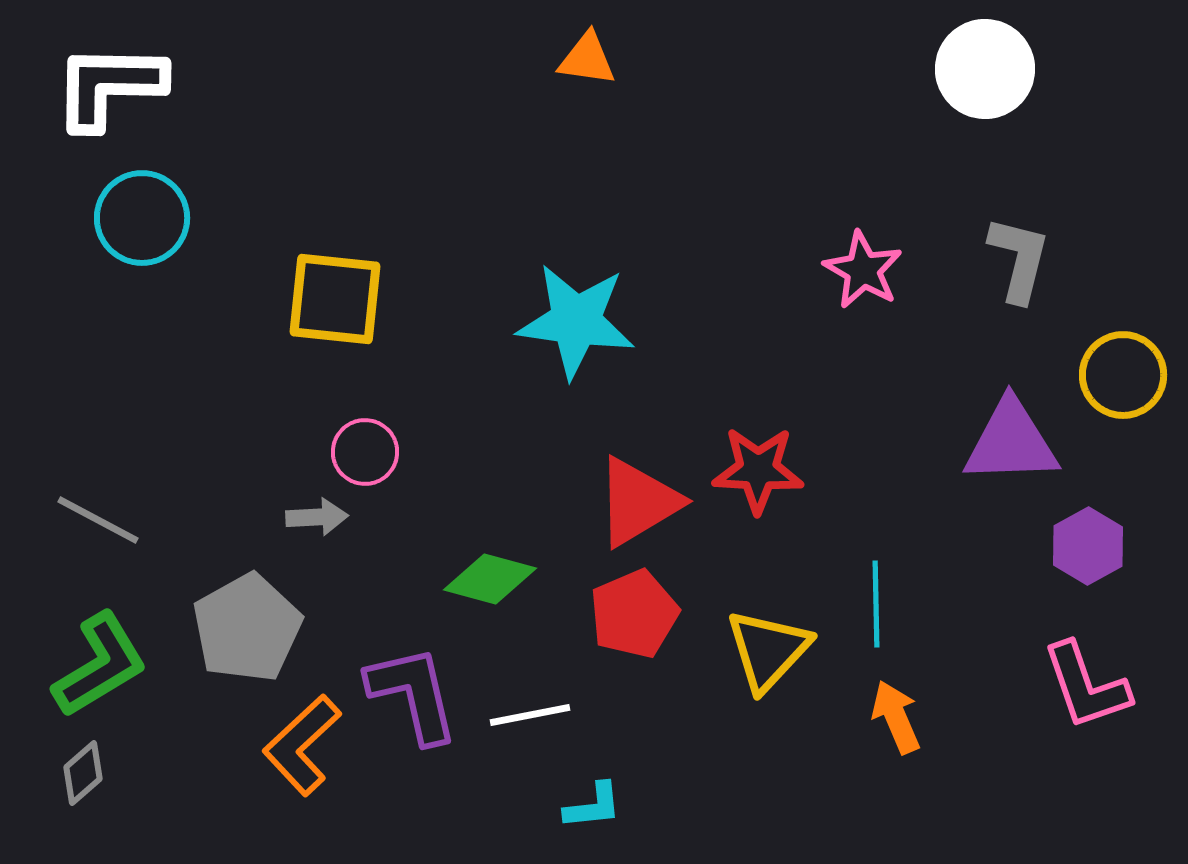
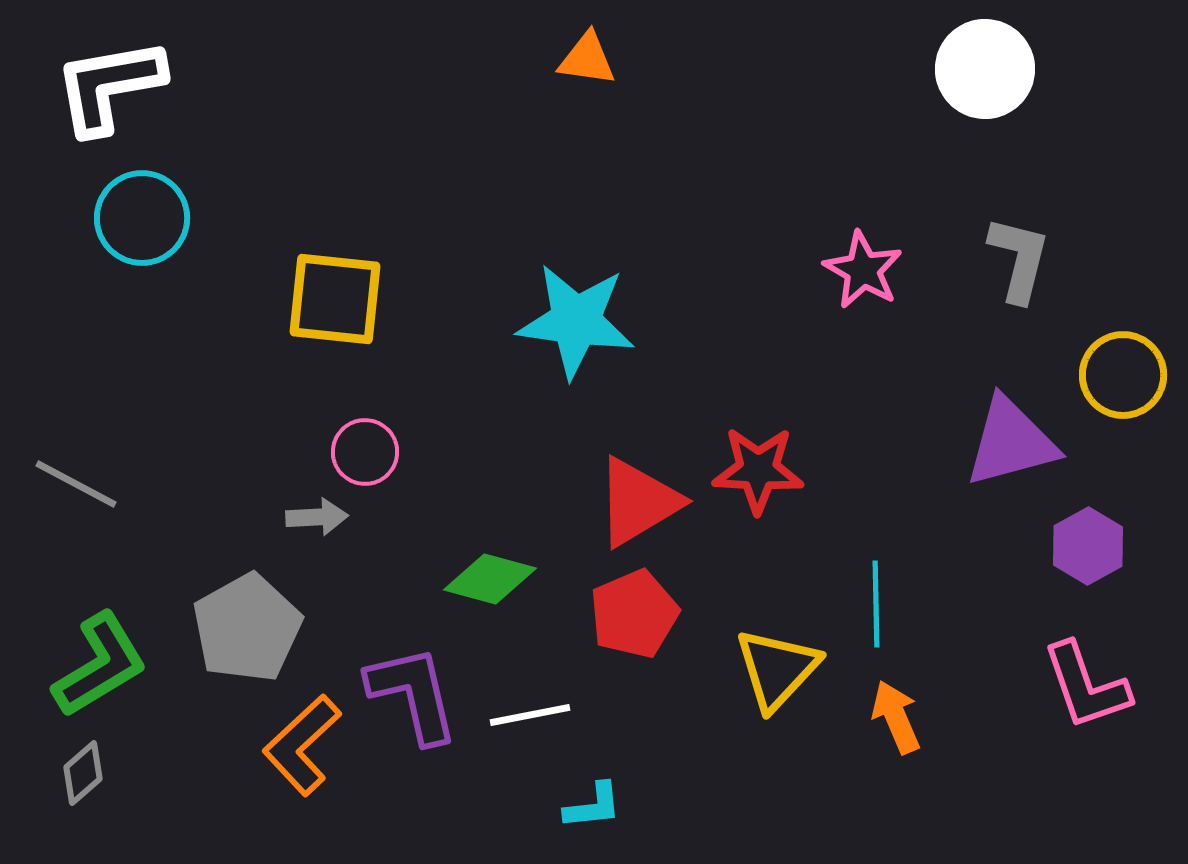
white L-shape: rotated 11 degrees counterclockwise
purple triangle: rotated 13 degrees counterclockwise
gray line: moved 22 px left, 36 px up
yellow triangle: moved 9 px right, 19 px down
